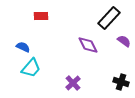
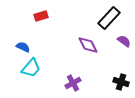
red rectangle: rotated 16 degrees counterclockwise
purple cross: rotated 14 degrees clockwise
